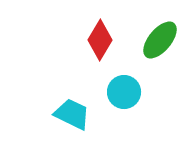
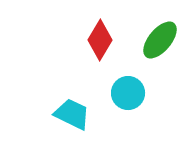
cyan circle: moved 4 px right, 1 px down
